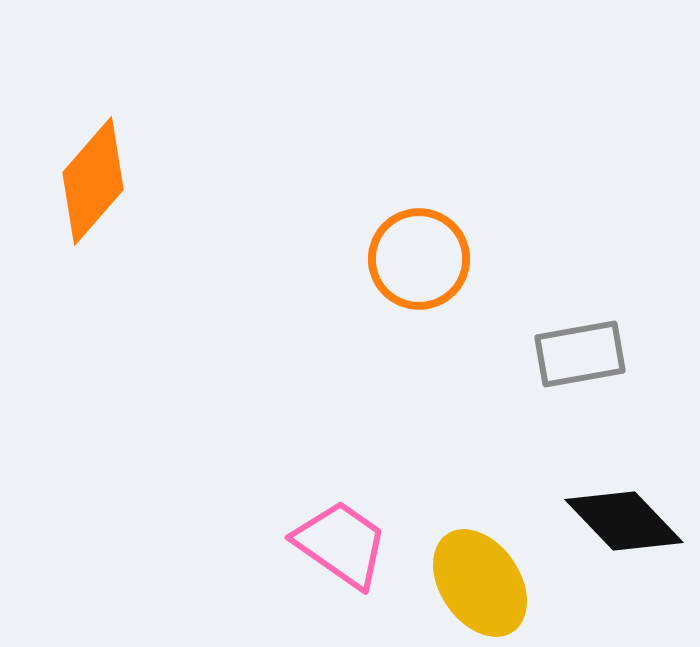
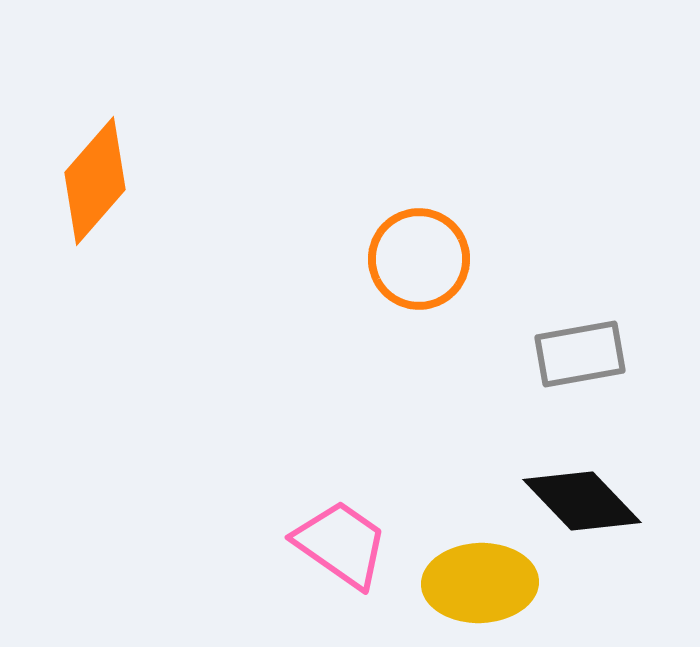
orange diamond: moved 2 px right
black diamond: moved 42 px left, 20 px up
yellow ellipse: rotated 58 degrees counterclockwise
